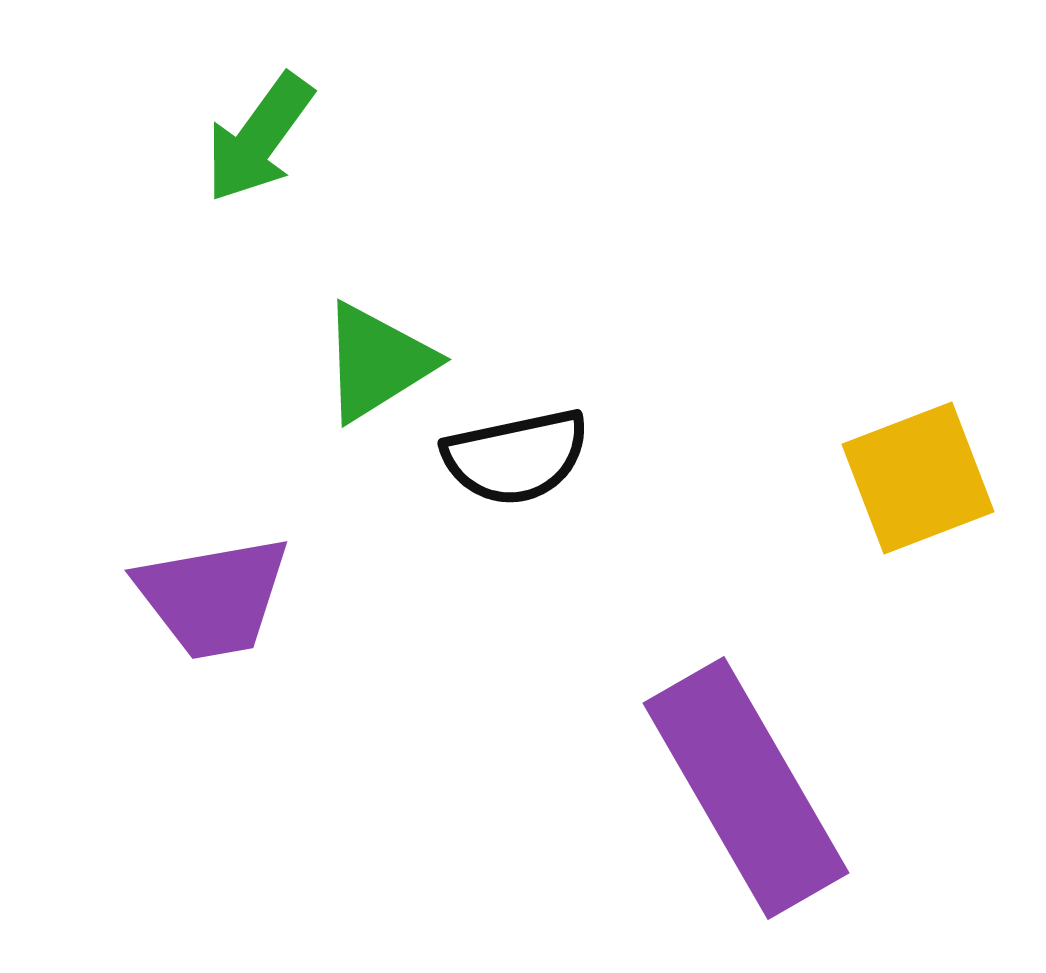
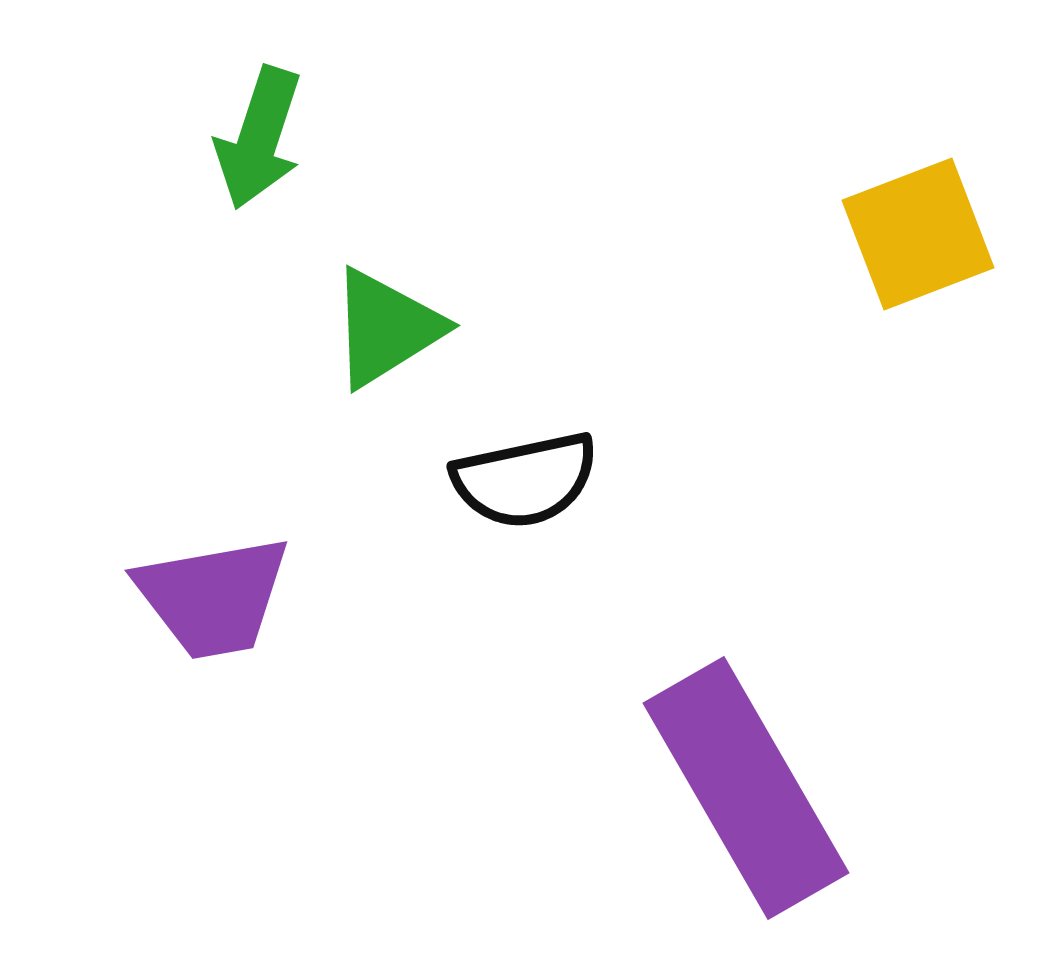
green arrow: rotated 18 degrees counterclockwise
green triangle: moved 9 px right, 34 px up
black semicircle: moved 9 px right, 23 px down
yellow square: moved 244 px up
